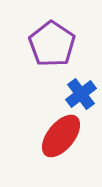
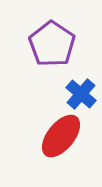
blue cross: rotated 12 degrees counterclockwise
